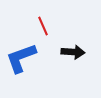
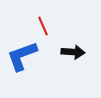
blue L-shape: moved 1 px right, 2 px up
